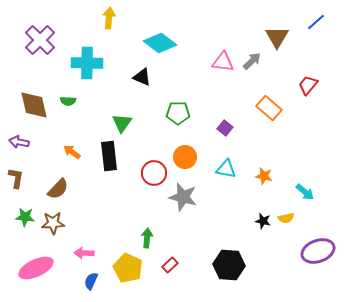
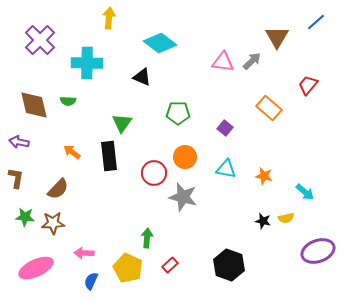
black hexagon: rotated 16 degrees clockwise
